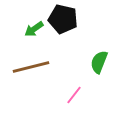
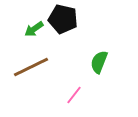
brown line: rotated 12 degrees counterclockwise
